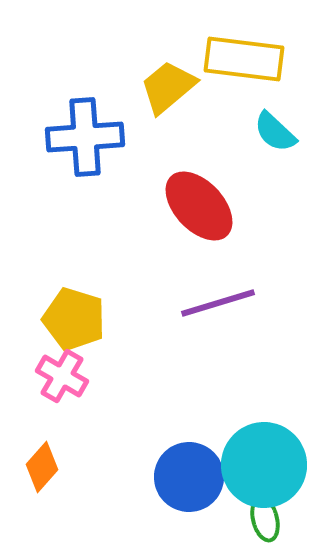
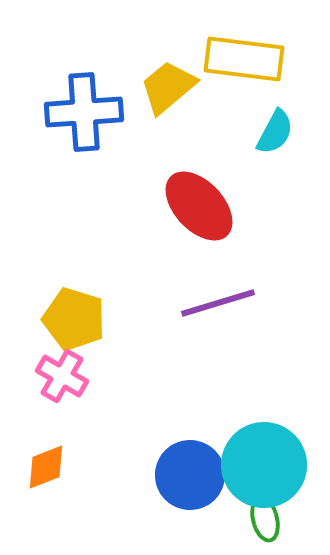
cyan semicircle: rotated 105 degrees counterclockwise
blue cross: moved 1 px left, 25 px up
orange diamond: moved 4 px right; rotated 27 degrees clockwise
blue circle: moved 1 px right, 2 px up
